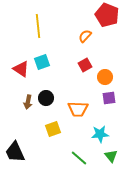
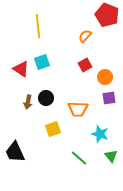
cyan star: rotated 24 degrees clockwise
